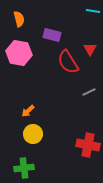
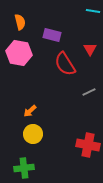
orange semicircle: moved 1 px right, 3 px down
red semicircle: moved 3 px left, 2 px down
orange arrow: moved 2 px right
